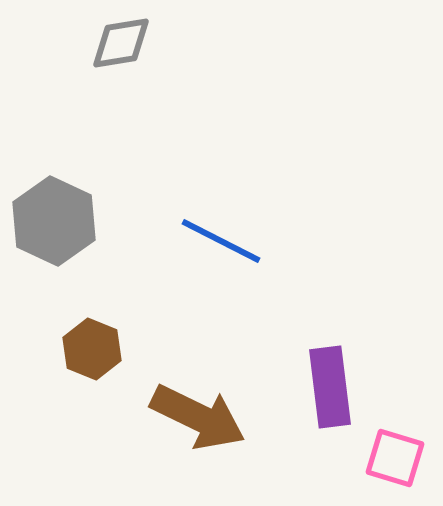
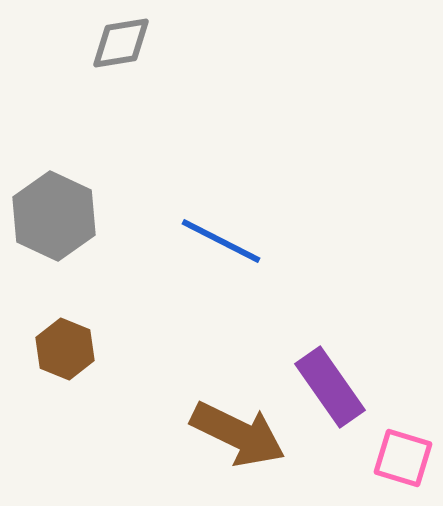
gray hexagon: moved 5 px up
brown hexagon: moved 27 px left
purple rectangle: rotated 28 degrees counterclockwise
brown arrow: moved 40 px right, 17 px down
pink square: moved 8 px right
